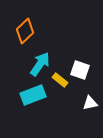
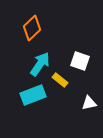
orange diamond: moved 7 px right, 3 px up
white square: moved 9 px up
white triangle: moved 1 px left
